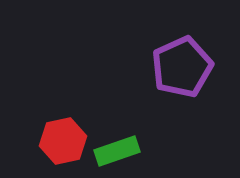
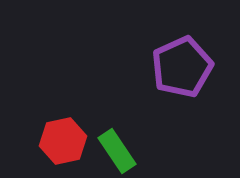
green rectangle: rotated 75 degrees clockwise
